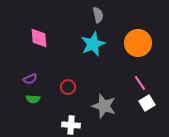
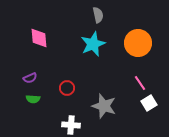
purple semicircle: moved 1 px up
red circle: moved 1 px left, 1 px down
white square: moved 2 px right
